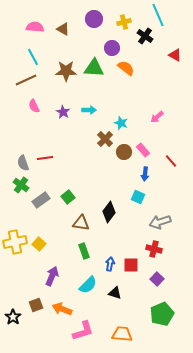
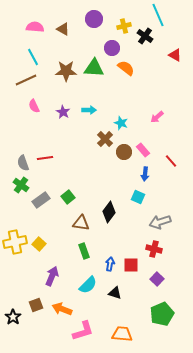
yellow cross at (124, 22): moved 4 px down
